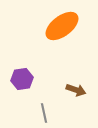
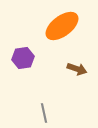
purple hexagon: moved 1 px right, 21 px up
brown arrow: moved 1 px right, 21 px up
